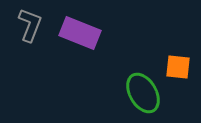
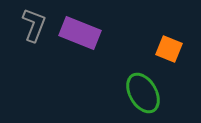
gray L-shape: moved 4 px right
orange square: moved 9 px left, 18 px up; rotated 16 degrees clockwise
